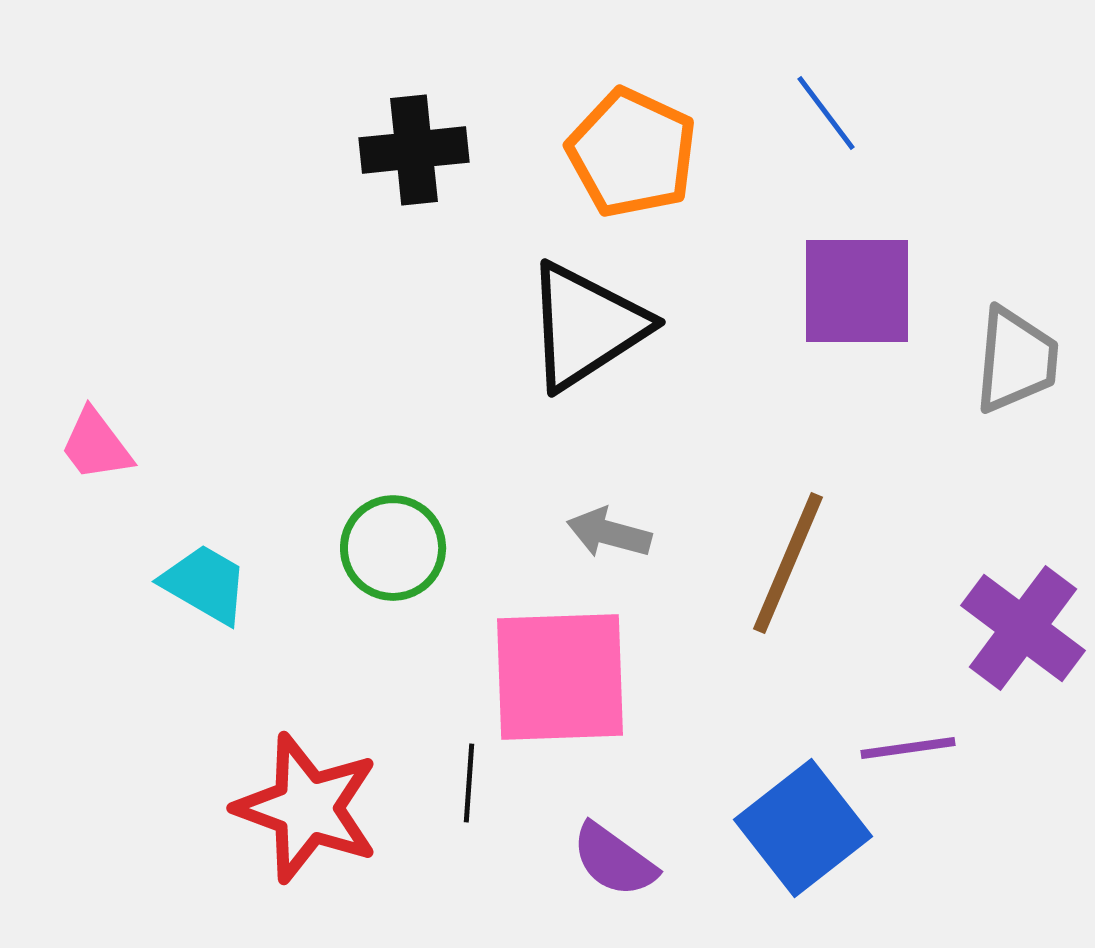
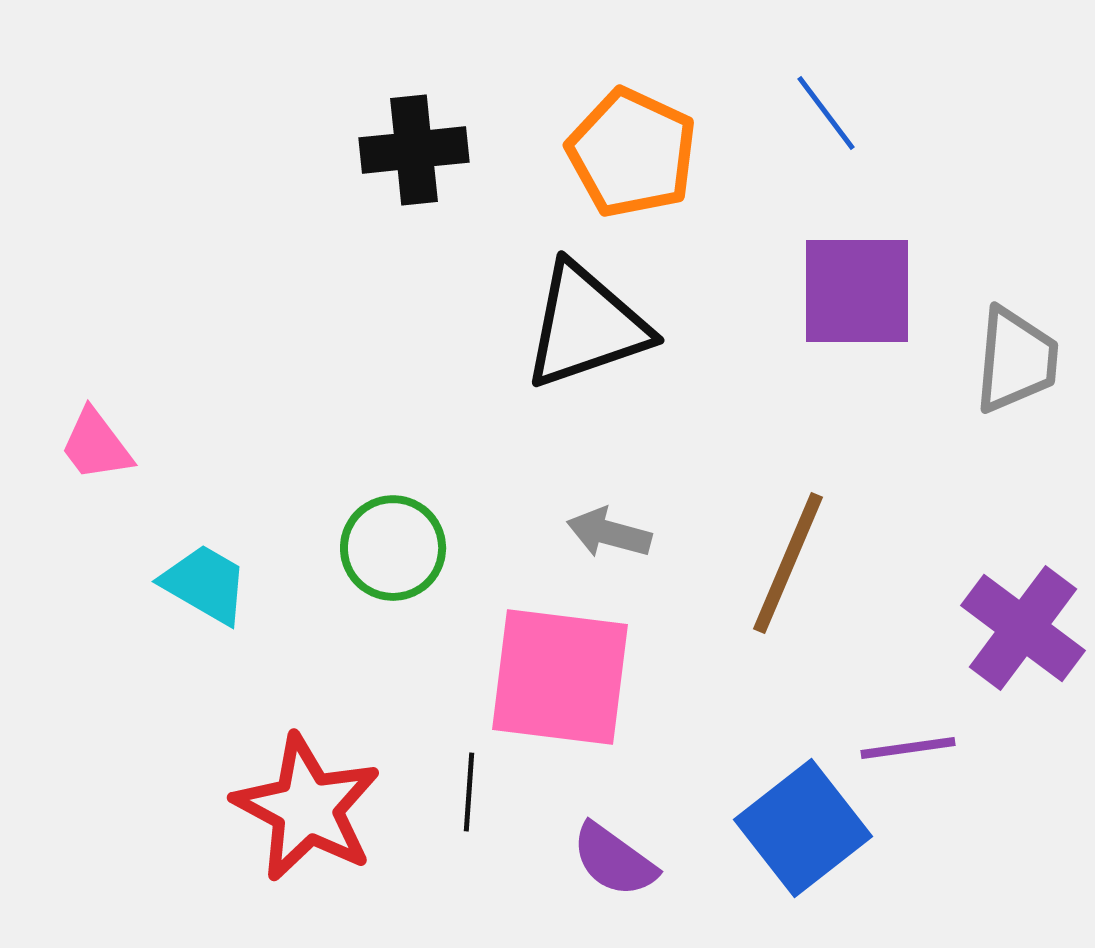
black triangle: rotated 14 degrees clockwise
pink square: rotated 9 degrees clockwise
black line: moved 9 px down
red star: rotated 8 degrees clockwise
